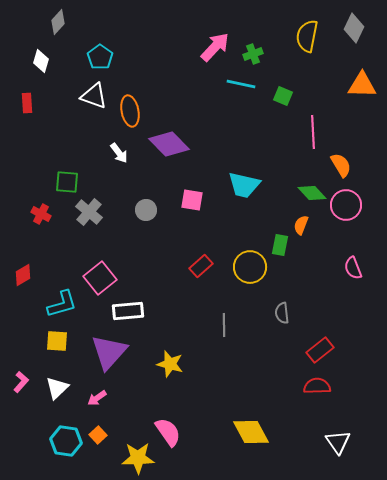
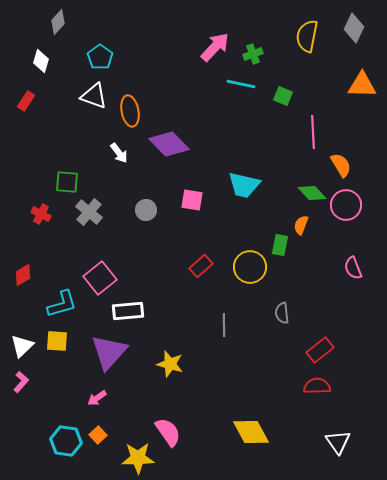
red rectangle at (27, 103): moved 1 px left, 2 px up; rotated 36 degrees clockwise
white triangle at (57, 388): moved 35 px left, 42 px up
